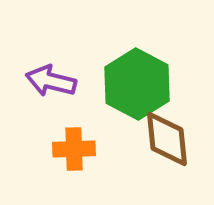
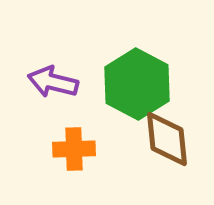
purple arrow: moved 2 px right, 1 px down
